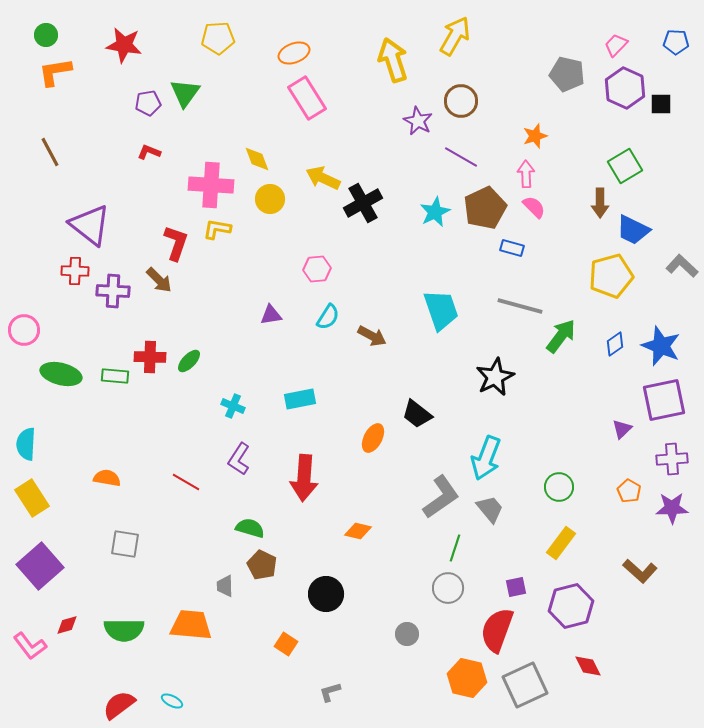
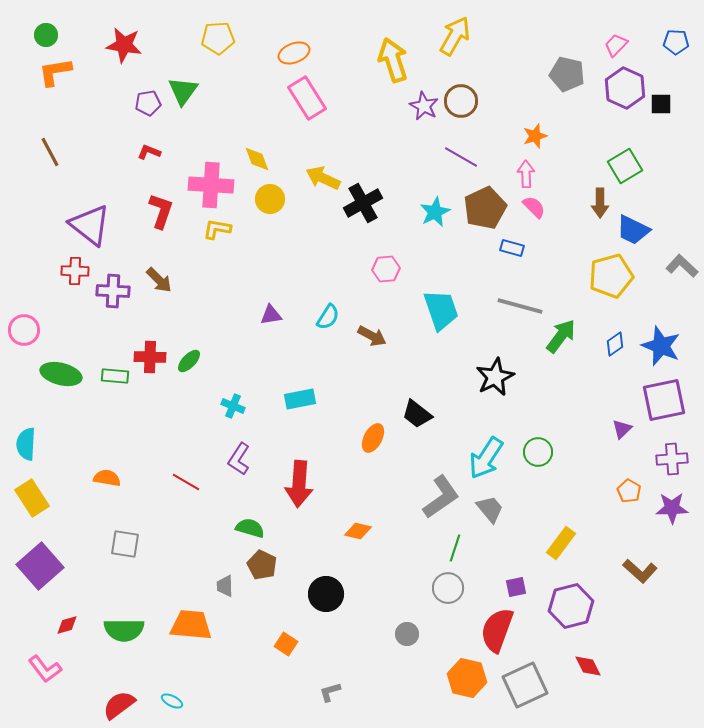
green triangle at (185, 93): moved 2 px left, 2 px up
purple star at (418, 121): moved 6 px right, 15 px up
red L-shape at (176, 243): moved 15 px left, 32 px up
pink hexagon at (317, 269): moved 69 px right
cyan arrow at (486, 458): rotated 12 degrees clockwise
red arrow at (304, 478): moved 5 px left, 6 px down
green circle at (559, 487): moved 21 px left, 35 px up
pink L-shape at (30, 646): moved 15 px right, 23 px down
